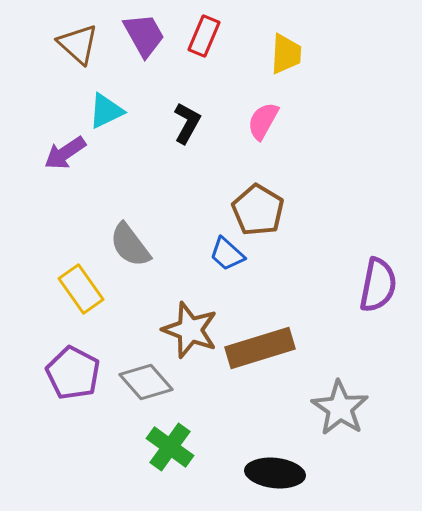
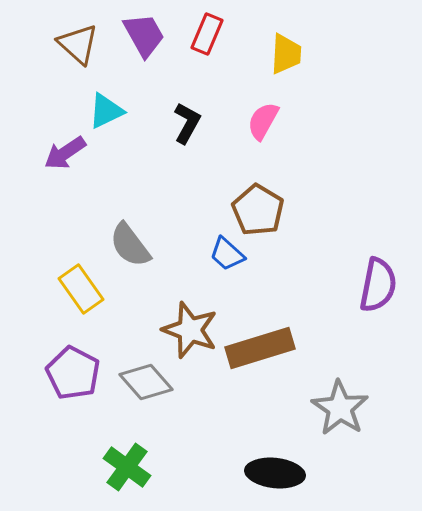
red rectangle: moved 3 px right, 2 px up
green cross: moved 43 px left, 20 px down
